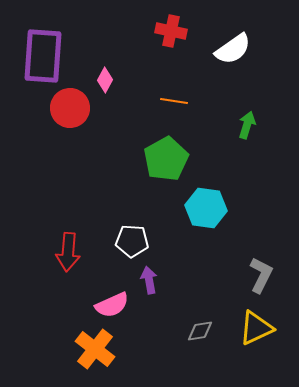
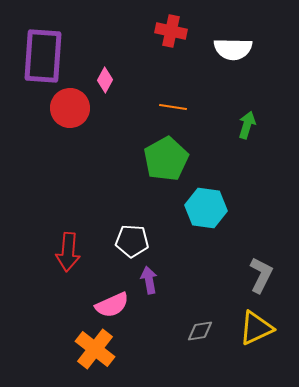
white semicircle: rotated 36 degrees clockwise
orange line: moved 1 px left, 6 px down
